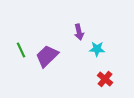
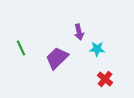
green line: moved 2 px up
purple trapezoid: moved 10 px right, 2 px down
